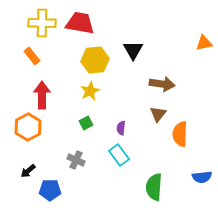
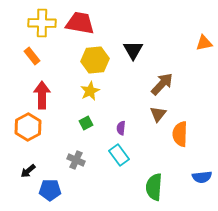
brown arrow: rotated 55 degrees counterclockwise
